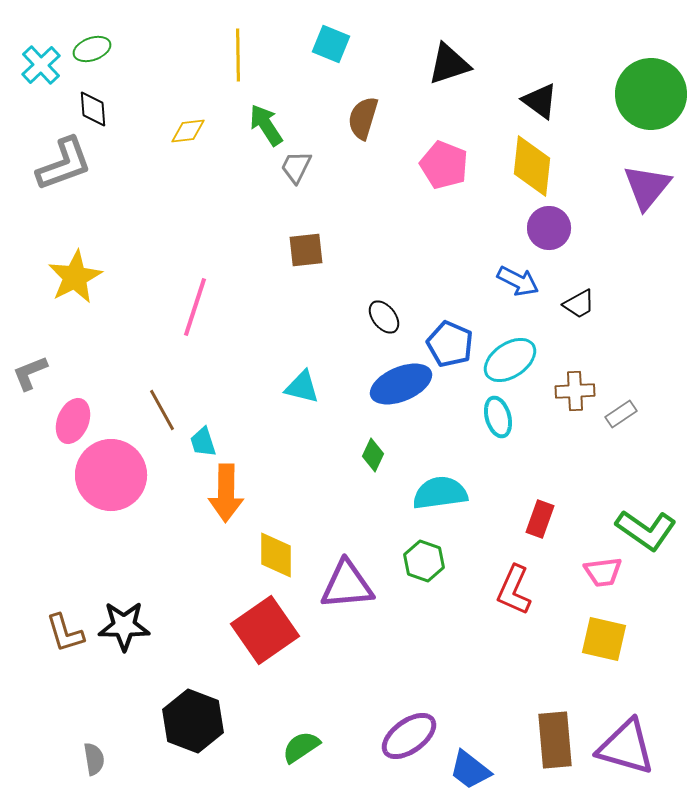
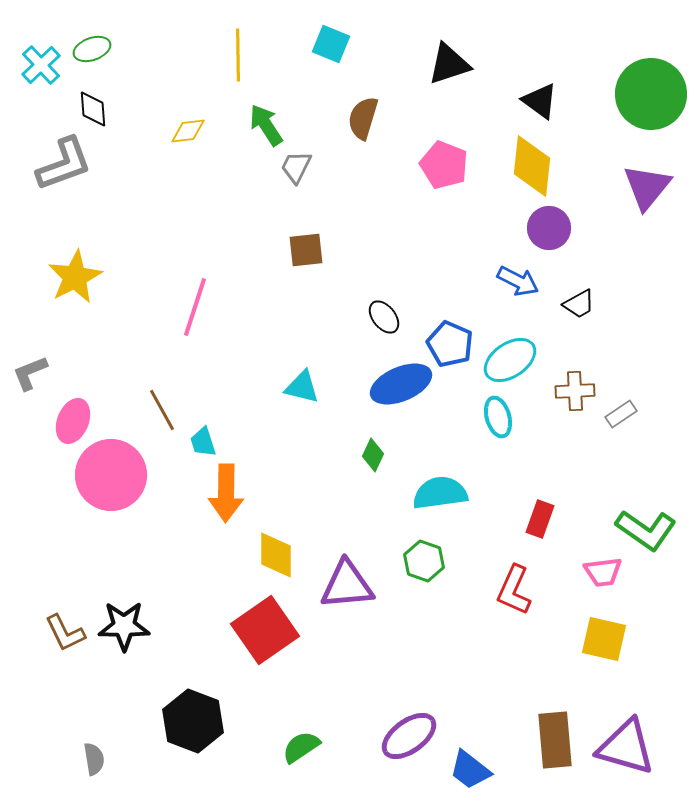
brown L-shape at (65, 633): rotated 9 degrees counterclockwise
